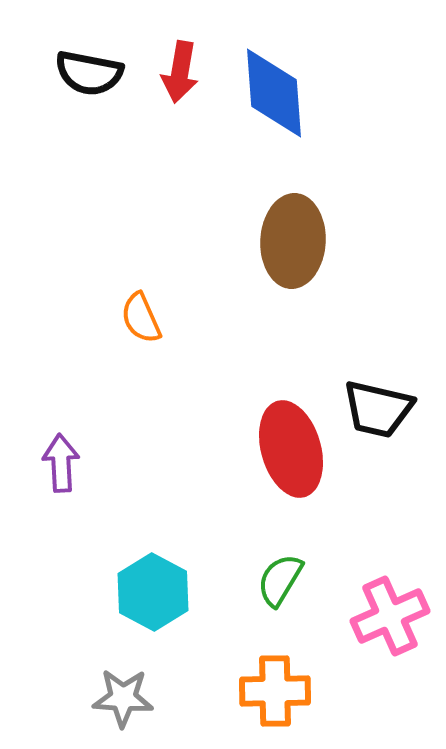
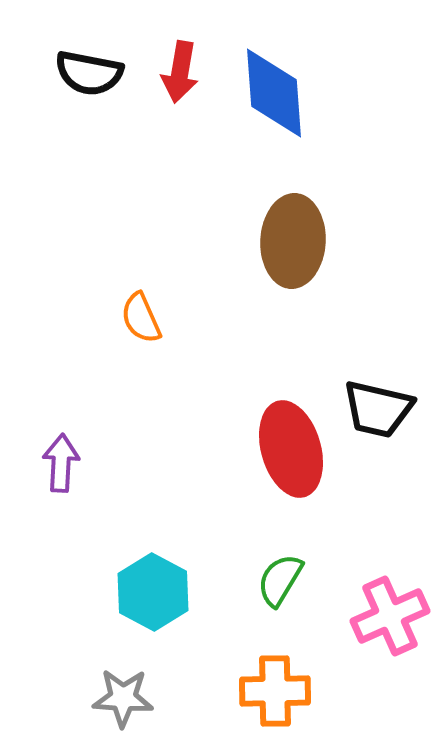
purple arrow: rotated 6 degrees clockwise
